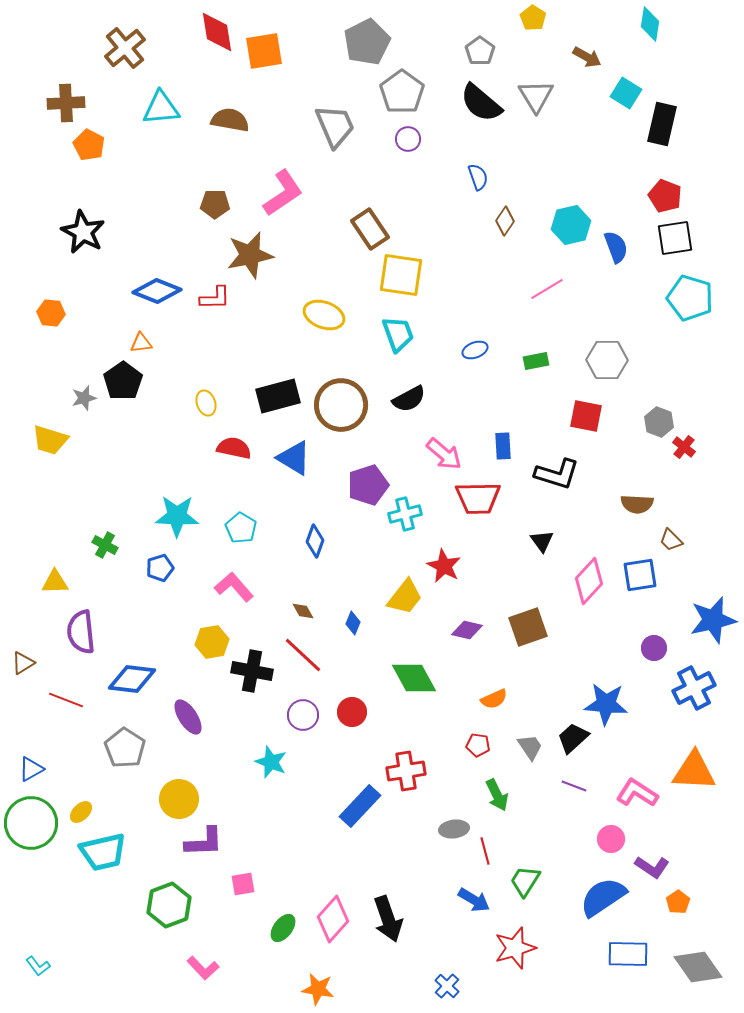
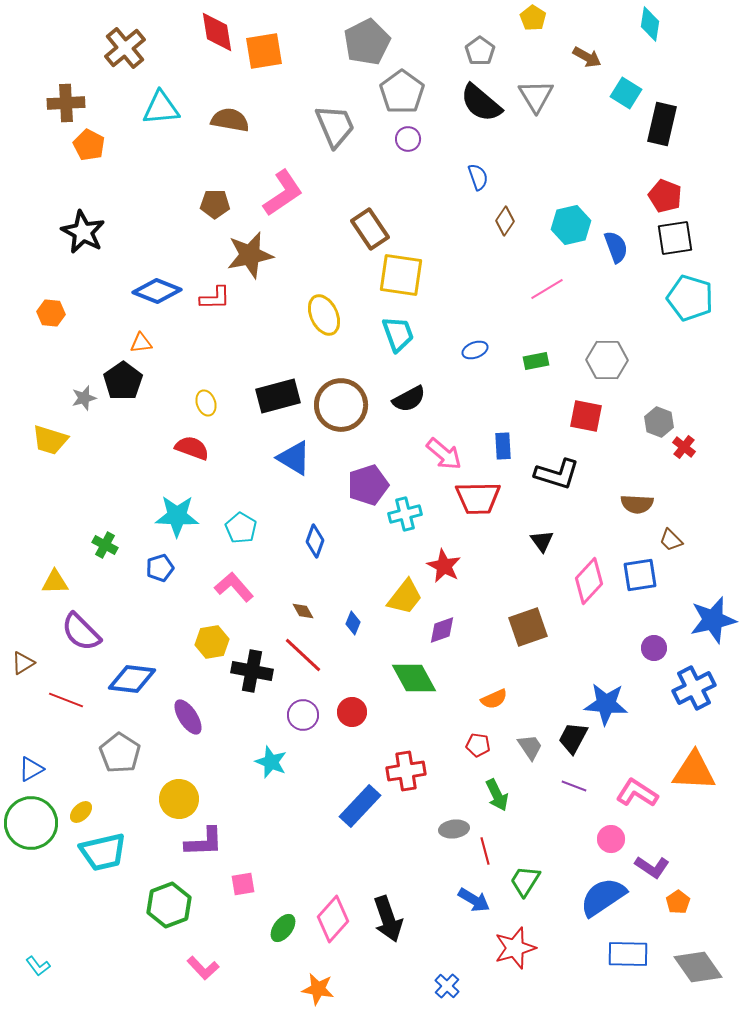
yellow ellipse at (324, 315): rotated 45 degrees clockwise
red semicircle at (234, 448): moved 42 px left; rotated 8 degrees clockwise
purple diamond at (467, 630): moved 25 px left; rotated 32 degrees counterclockwise
purple semicircle at (81, 632): rotated 39 degrees counterclockwise
black trapezoid at (573, 738): rotated 20 degrees counterclockwise
gray pentagon at (125, 748): moved 5 px left, 5 px down
